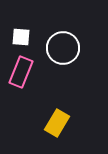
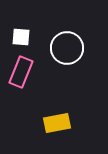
white circle: moved 4 px right
yellow rectangle: rotated 48 degrees clockwise
